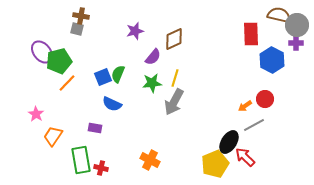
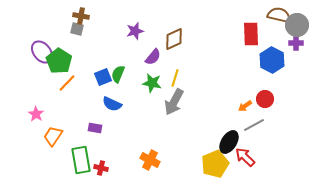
green pentagon: rotated 25 degrees counterclockwise
green star: rotated 18 degrees clockwise
